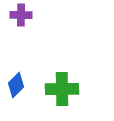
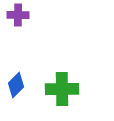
purple cross: moved 3 px left
